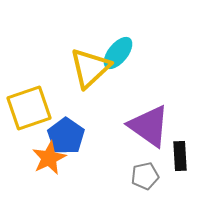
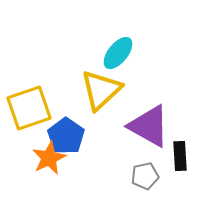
yellow triangle: moved 11 px right, 22 px down
purple triangle: rotated 6 degrees counterclockwise
